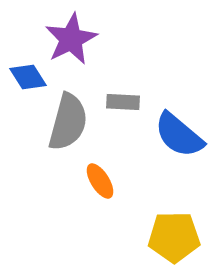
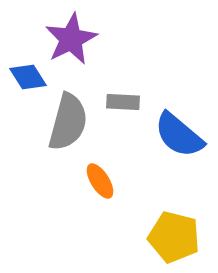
yellow pentagon: rotated 15 degrees clockwise
